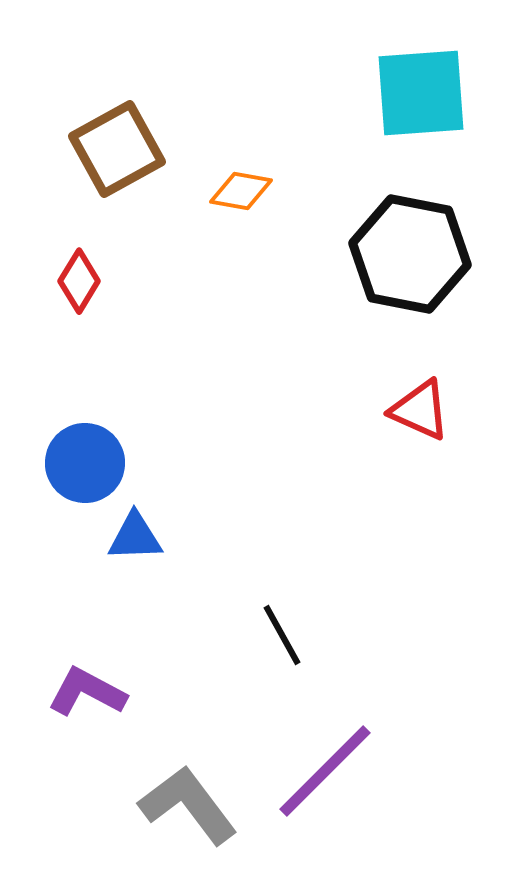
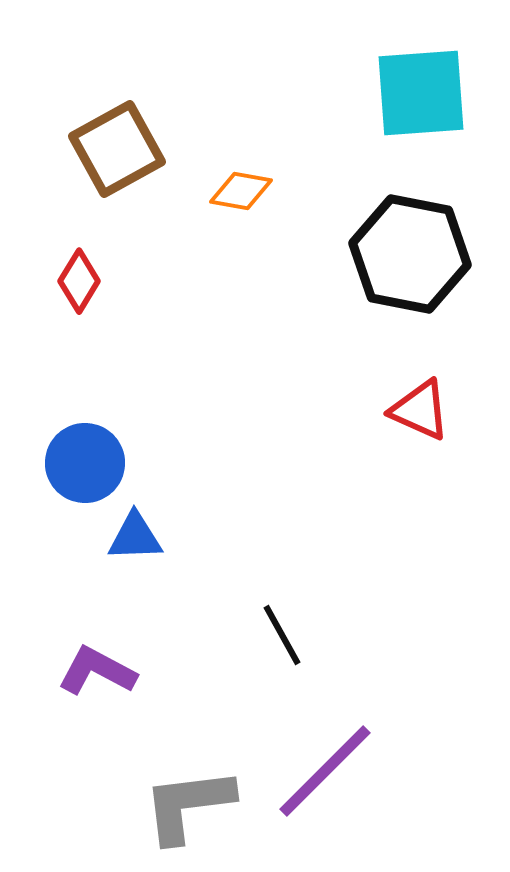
purple L-shape: moved 10 px right, 21 px up
gray L-shape: rotated 60 degrees counterclockwise
